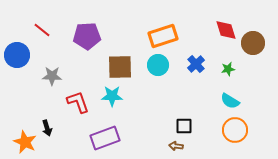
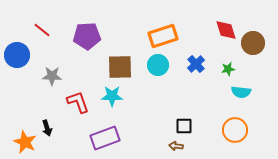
cyan semicircle: moved 11 px right, 9 px up; rotated 24 degrees counterclockwise
